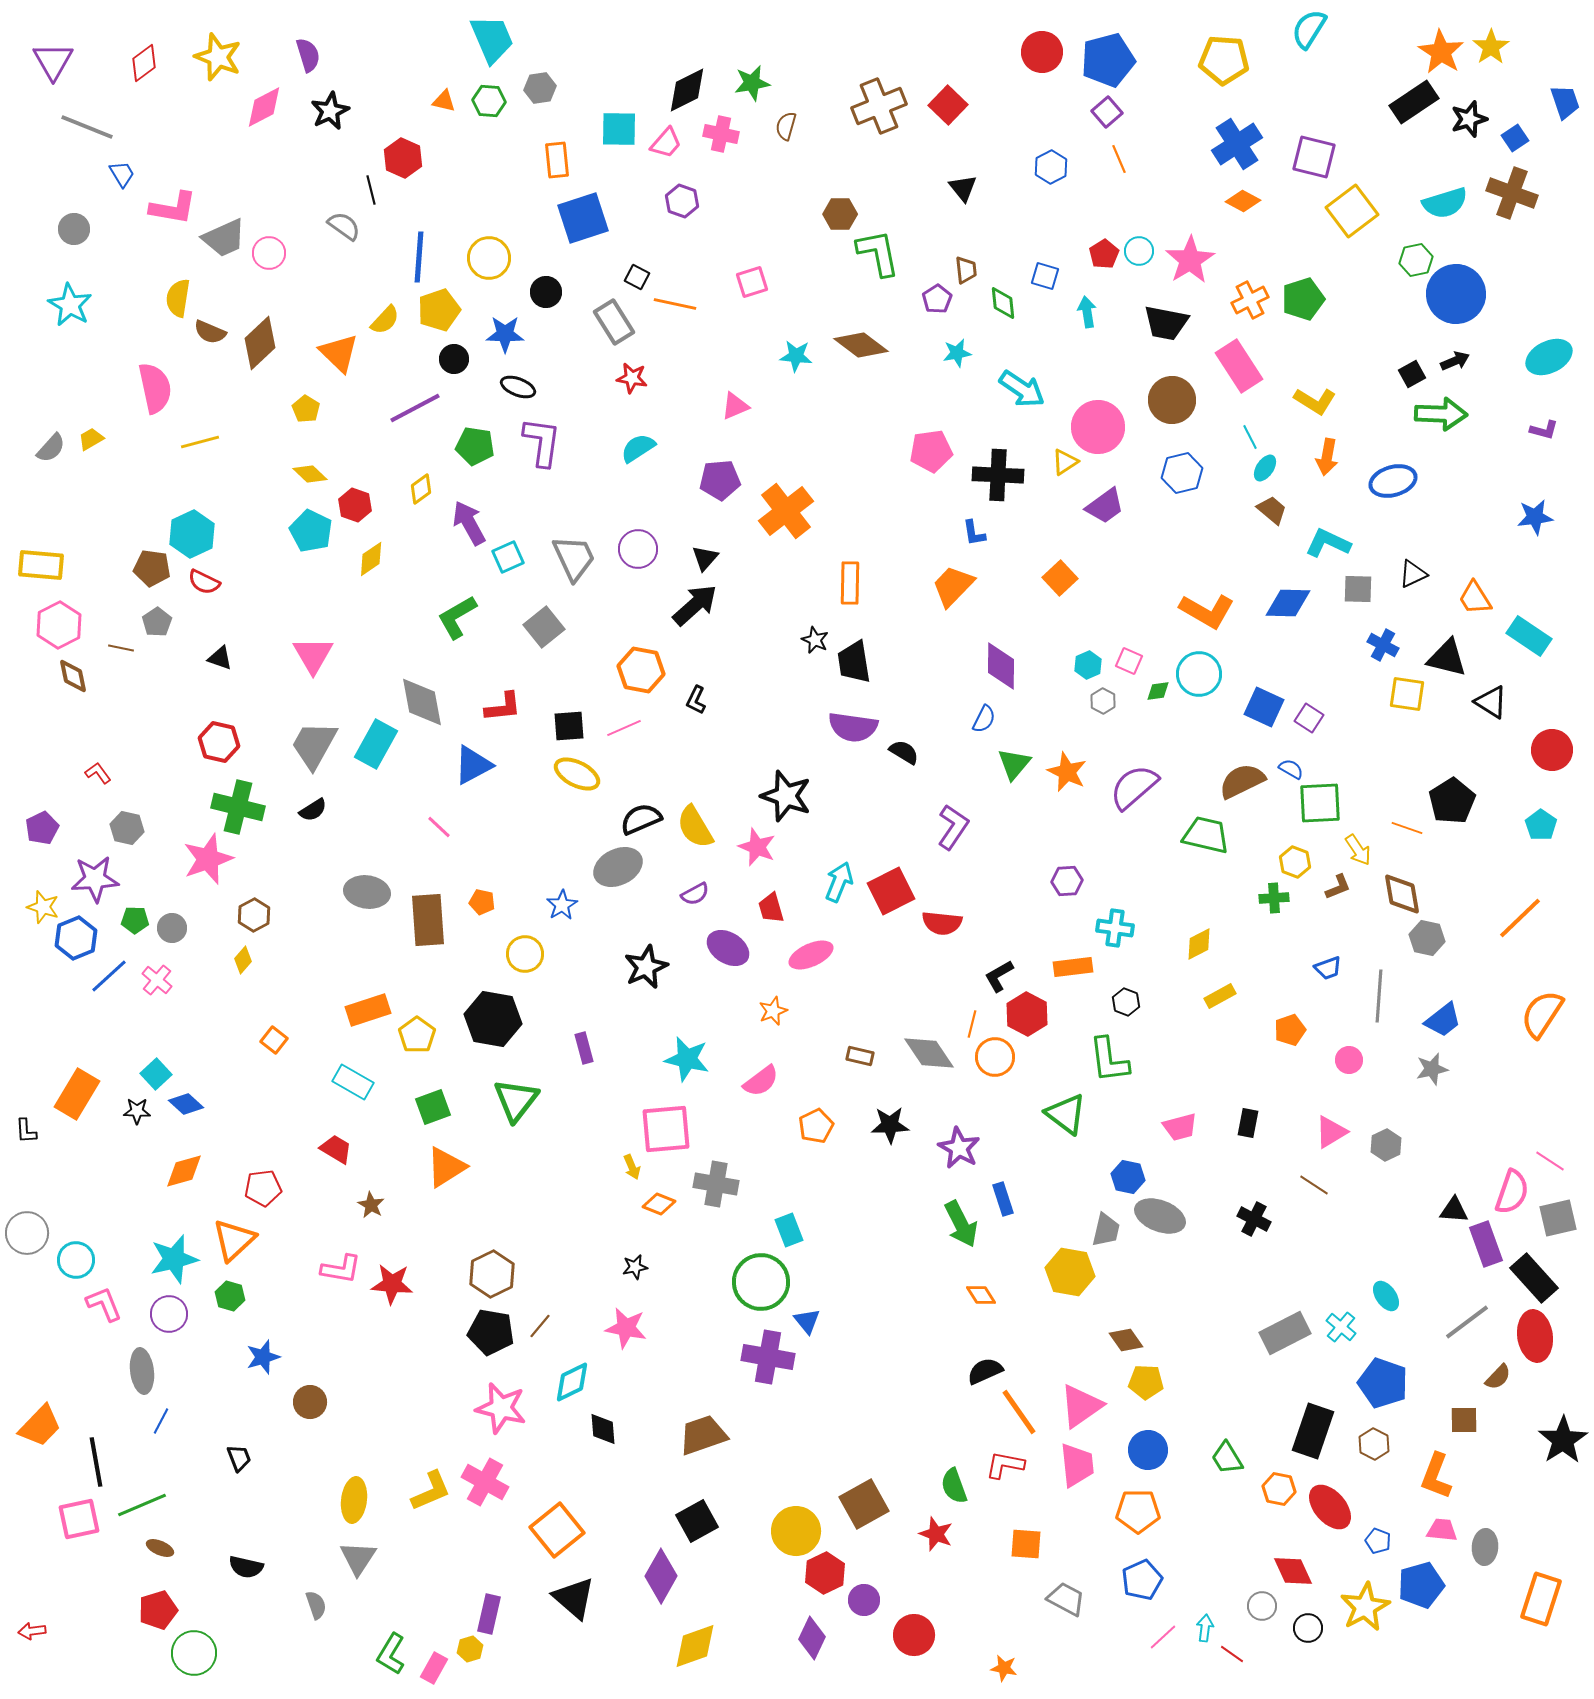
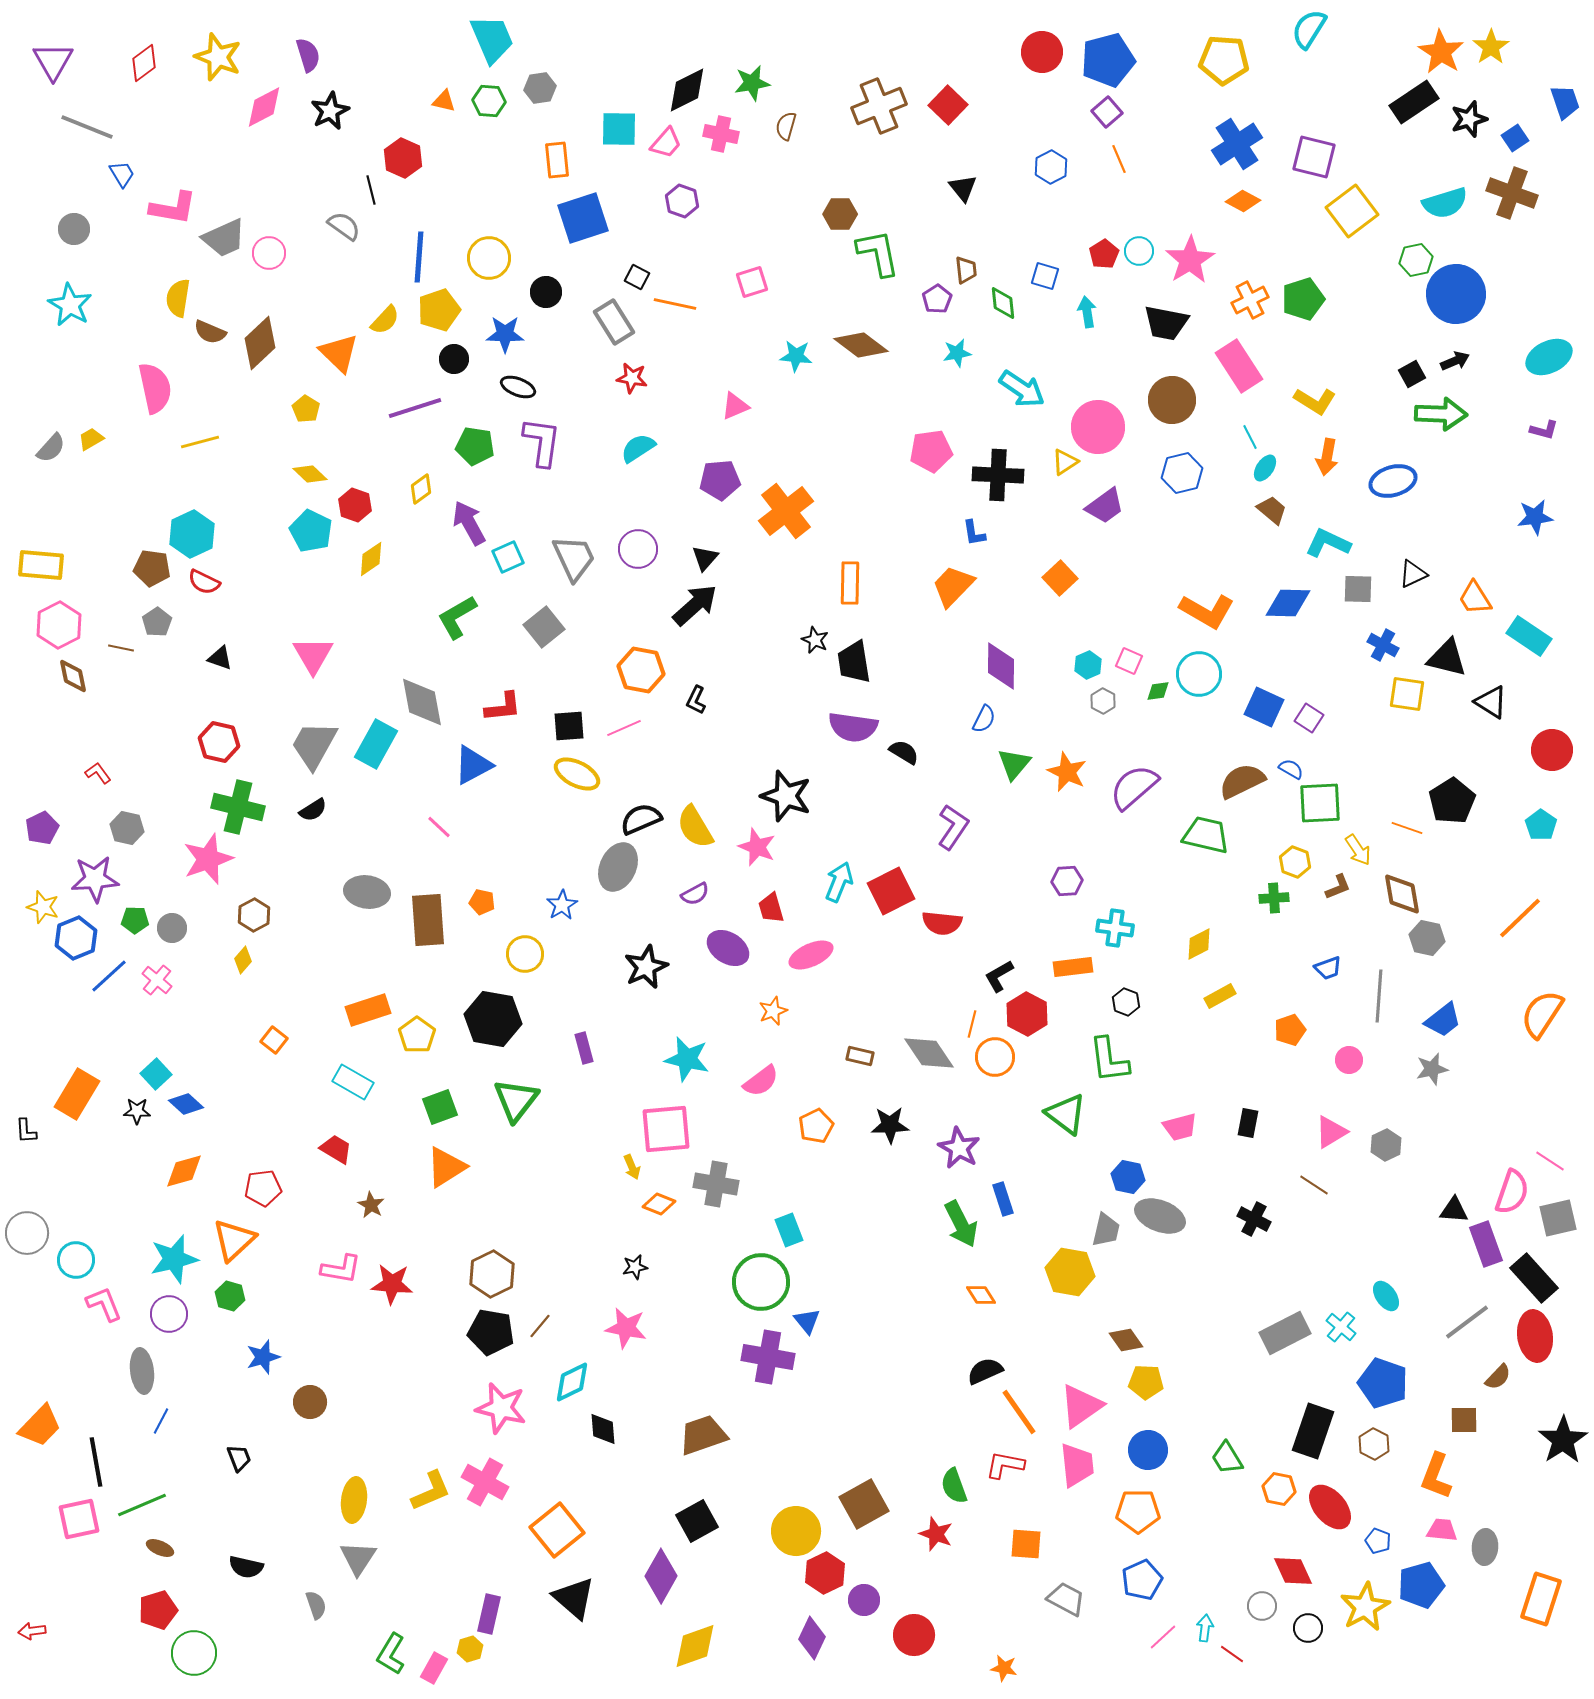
purple line at (415, 408): rotated 10 degrees clockwise
gray ellipse at (618, 867): rotated 39 degrees counterclockwise
green square at (433, 1107): moved 7 px right
